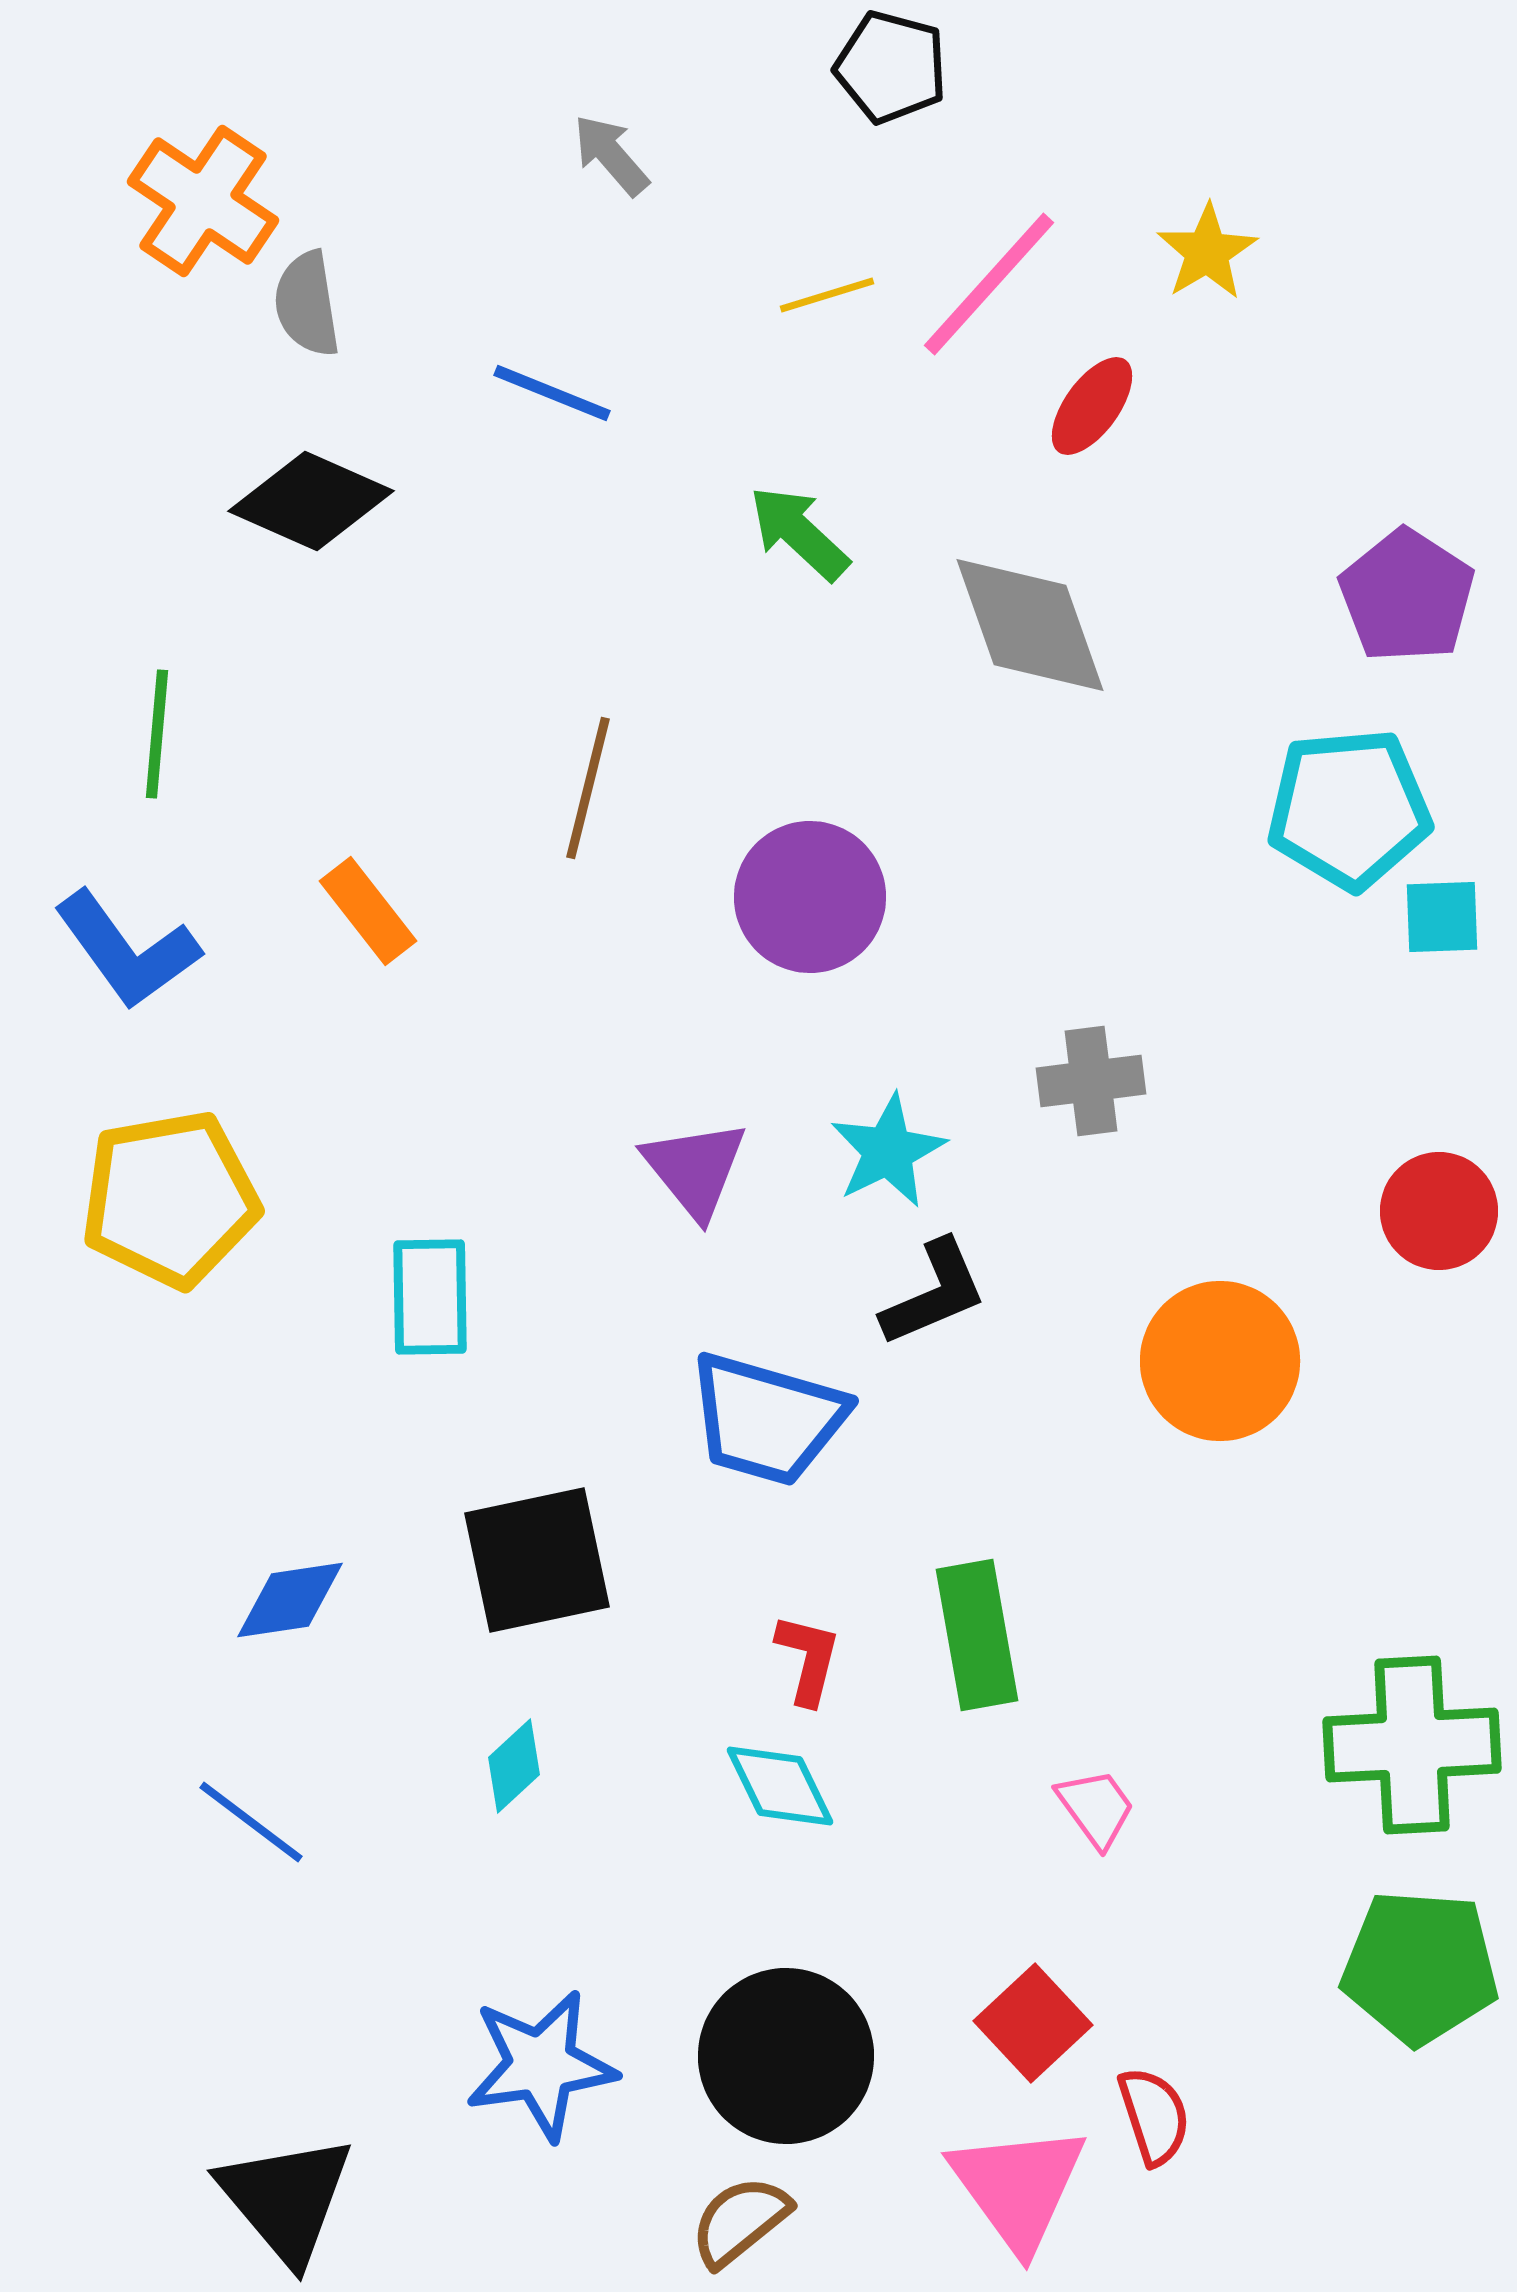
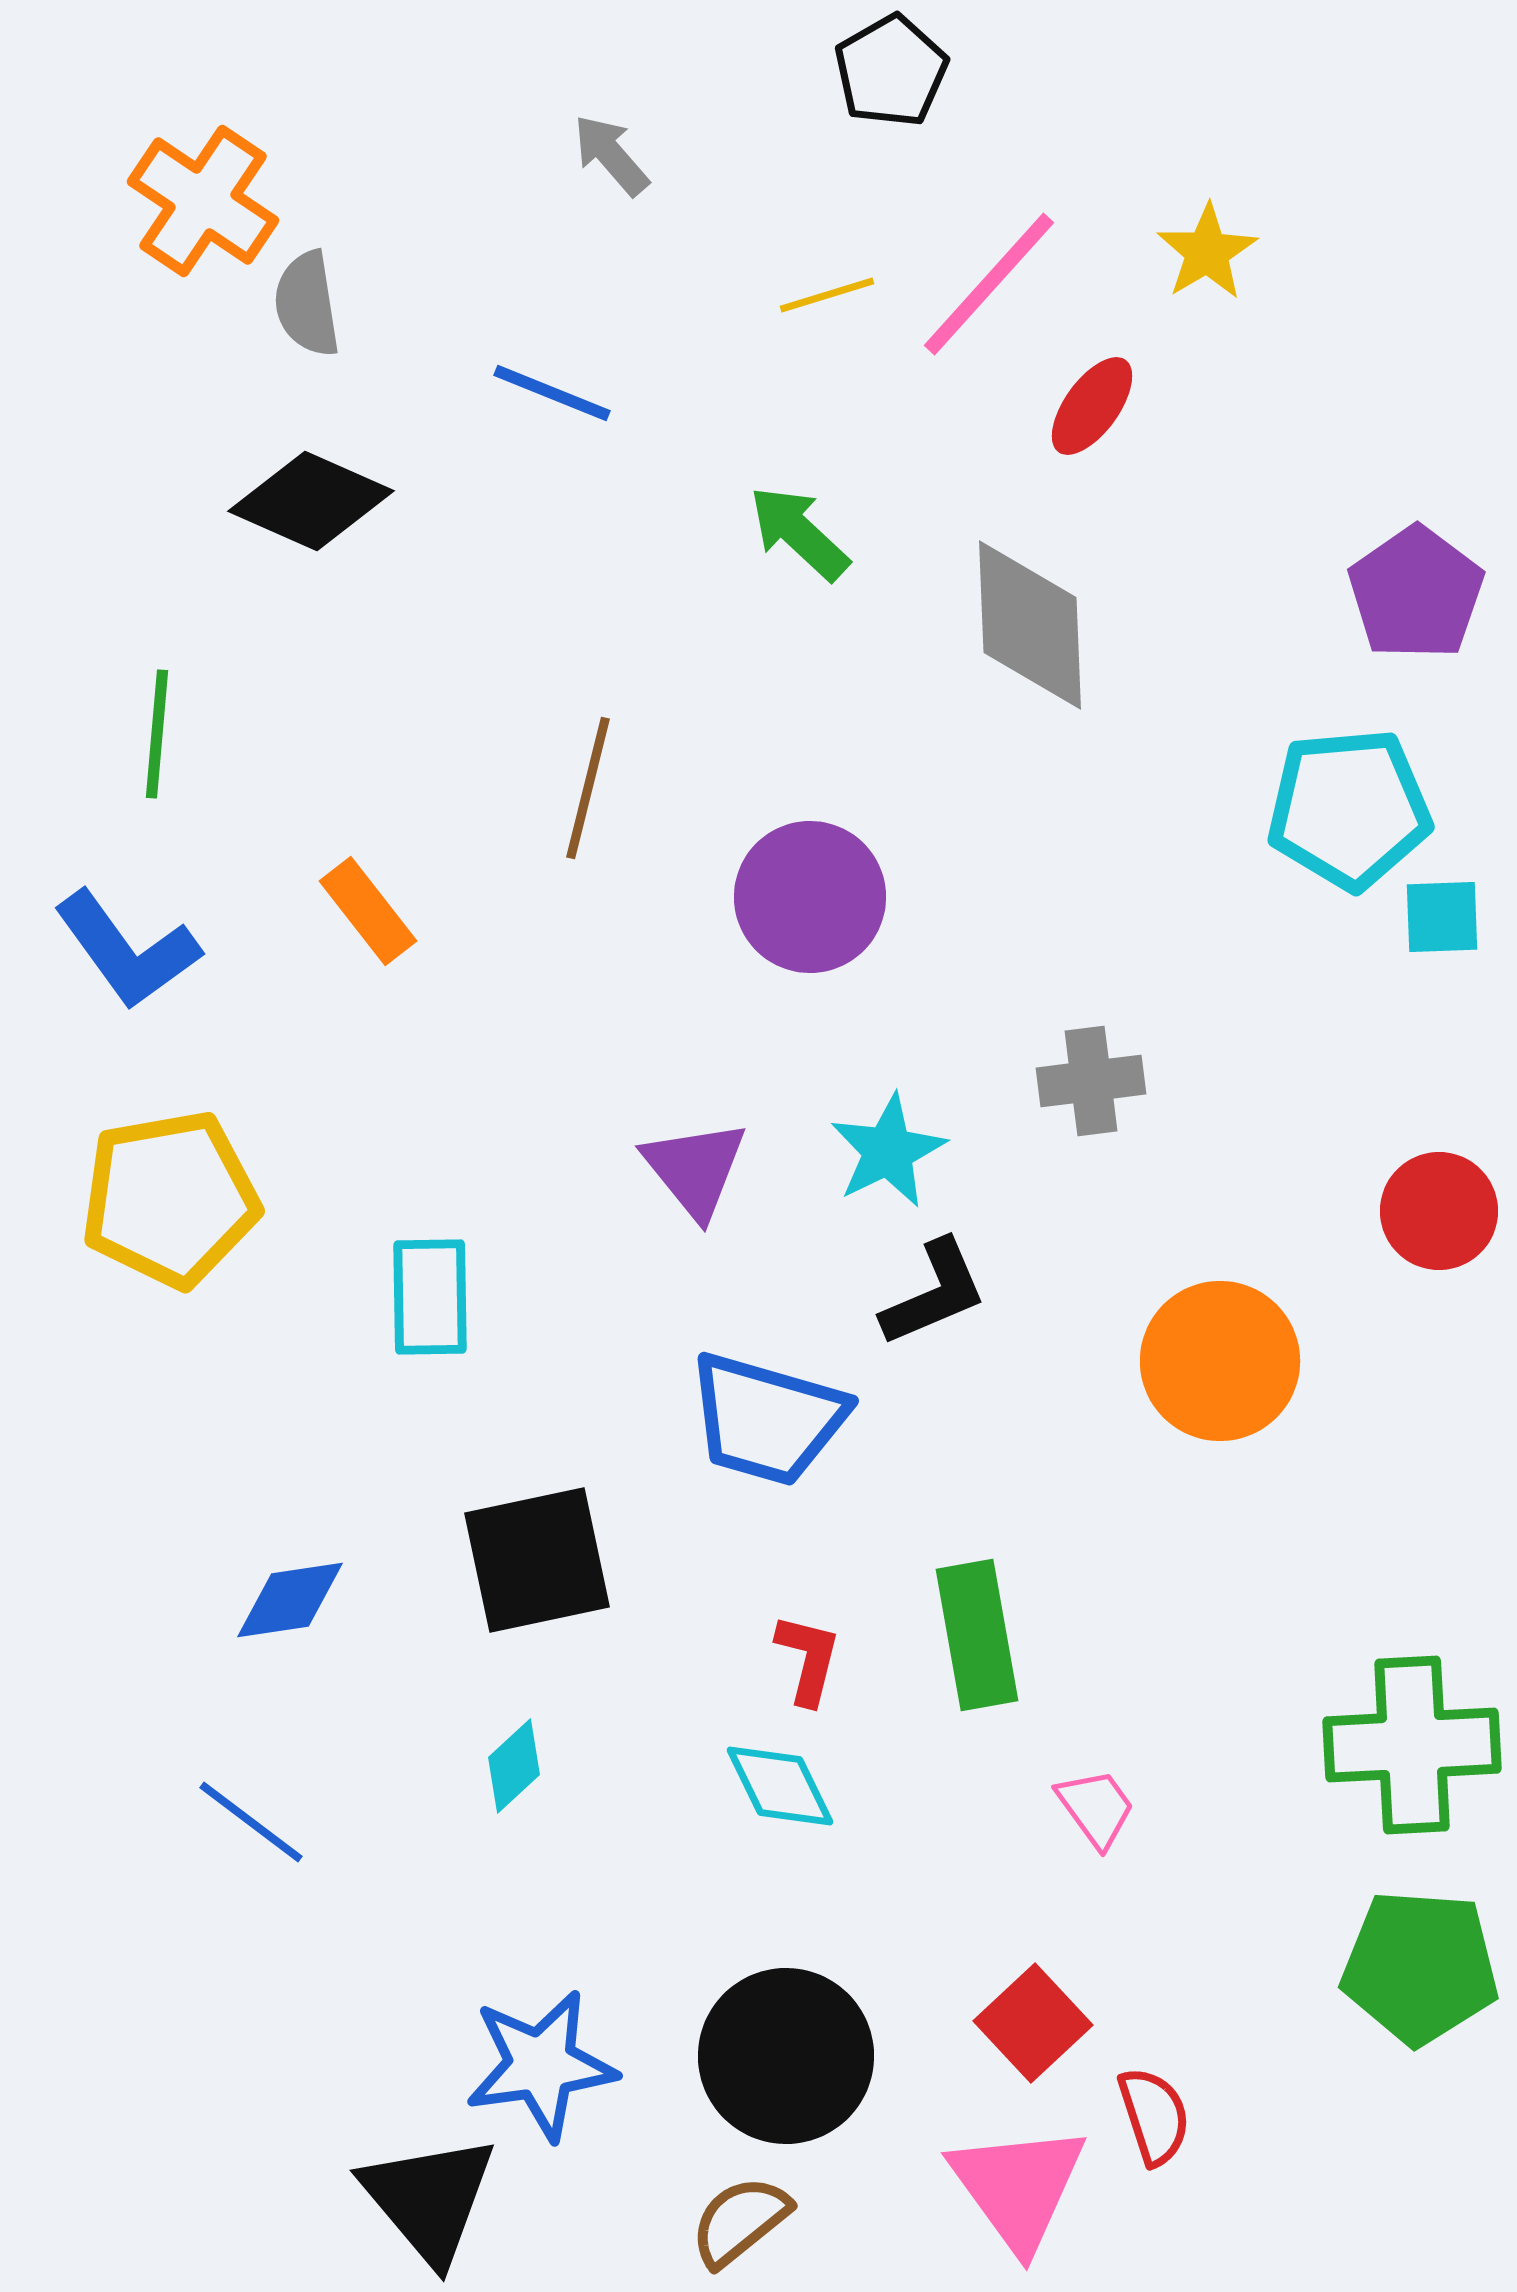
black pentagon at (891, 67): moved 4 px down; rotated 27 degrees clockwise
purple pentagon at (1407, 596): moved 9 px right, 3 px up; rotated 4 degrees clockwise
gray diamond at (1030, 625): rotated 17 degrees clockwise
black triangle at (286, 2199): moved 143 px right
